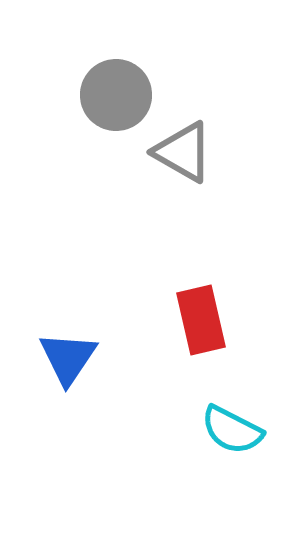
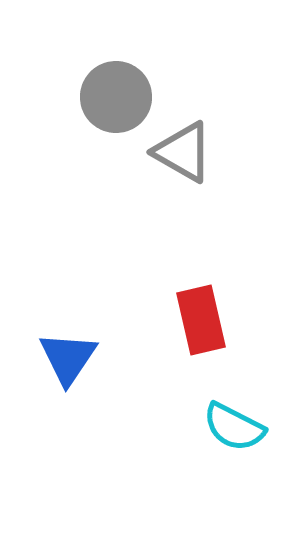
gray circle: moved 2 px down
cyan semicircle: moved 2 px right, 3 px up
